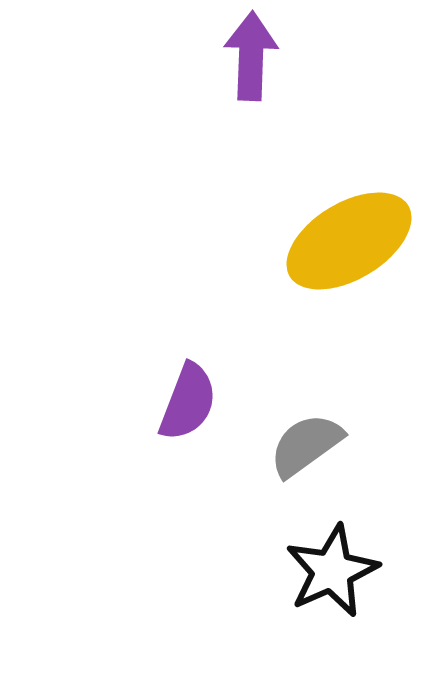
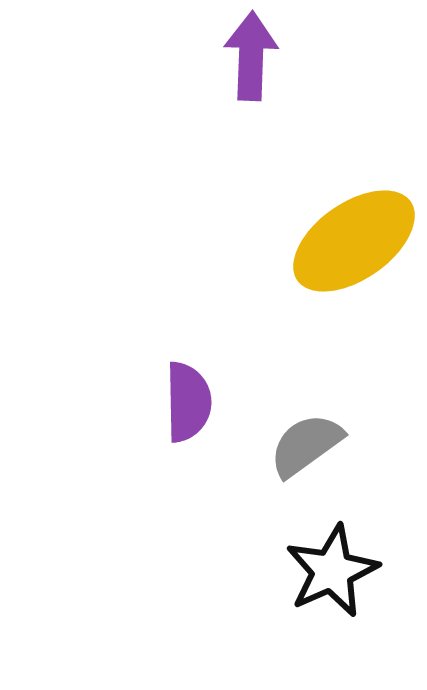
yellow ellipse: moved 5 px right; rotated 4 degrees counterclockwise
purple semicircle: rotated 22 degrees counterclockwise
